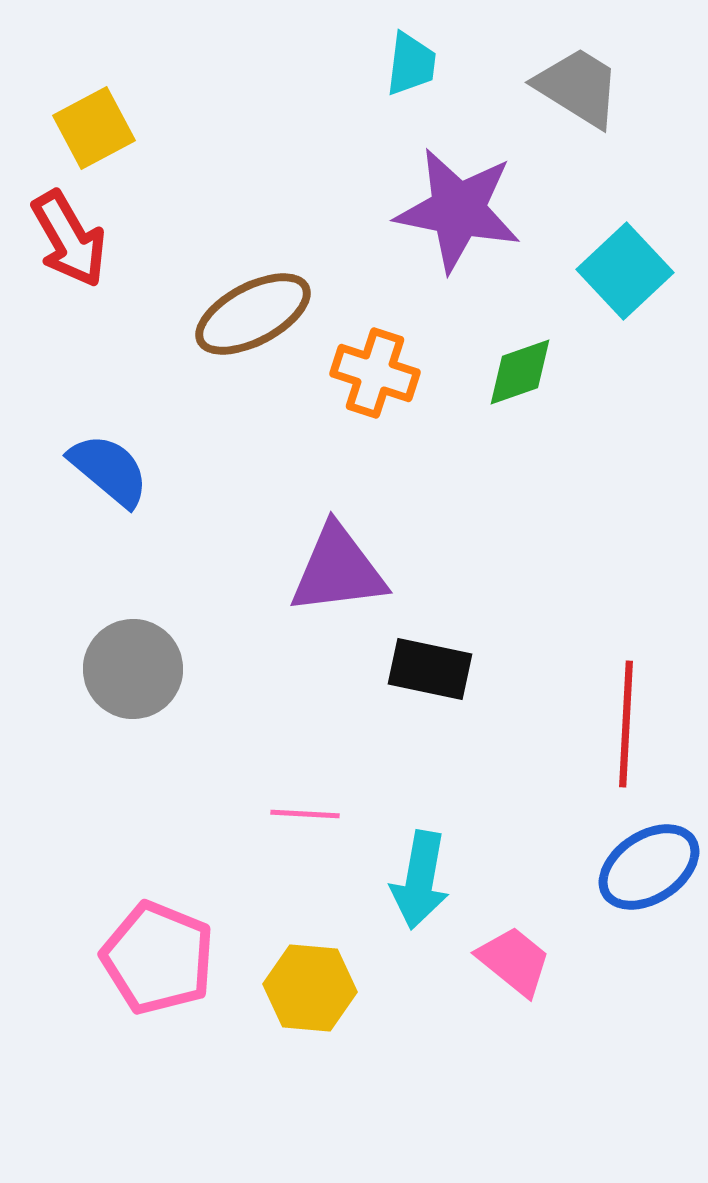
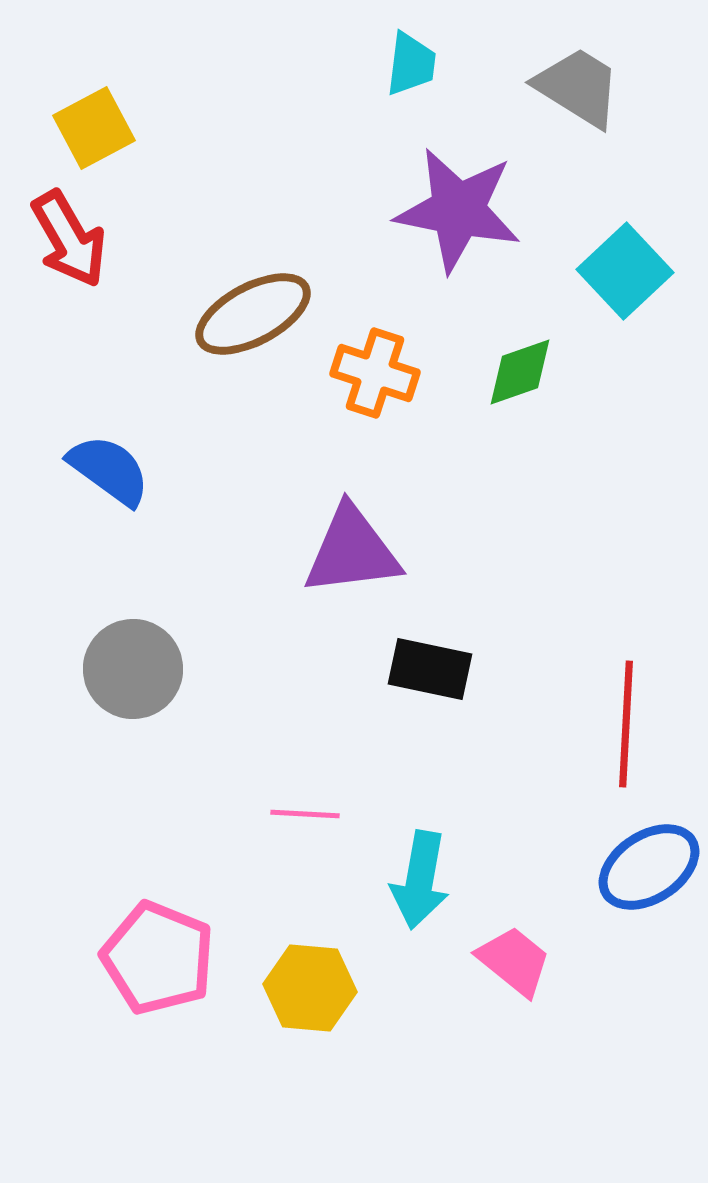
blue semicircle: rotated 4 degrees counterclockwise
purple triangle: moved 14 px right, 19 px up
